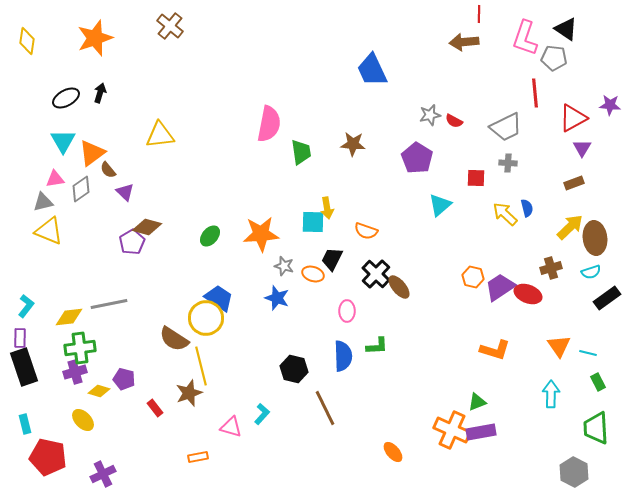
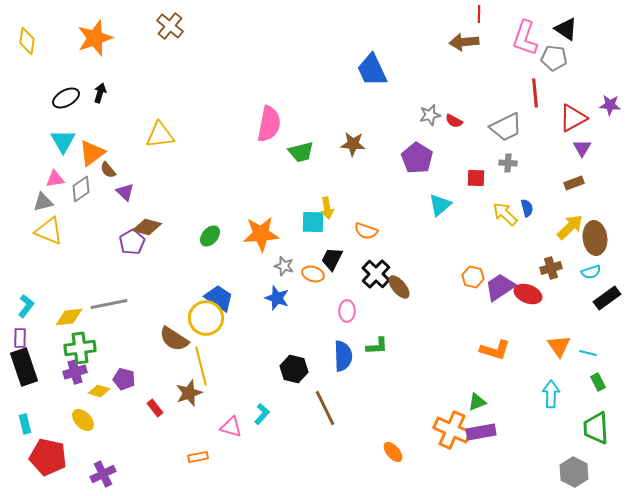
green trapezoid at (301, 152): rotated 84 degrees clockwise
